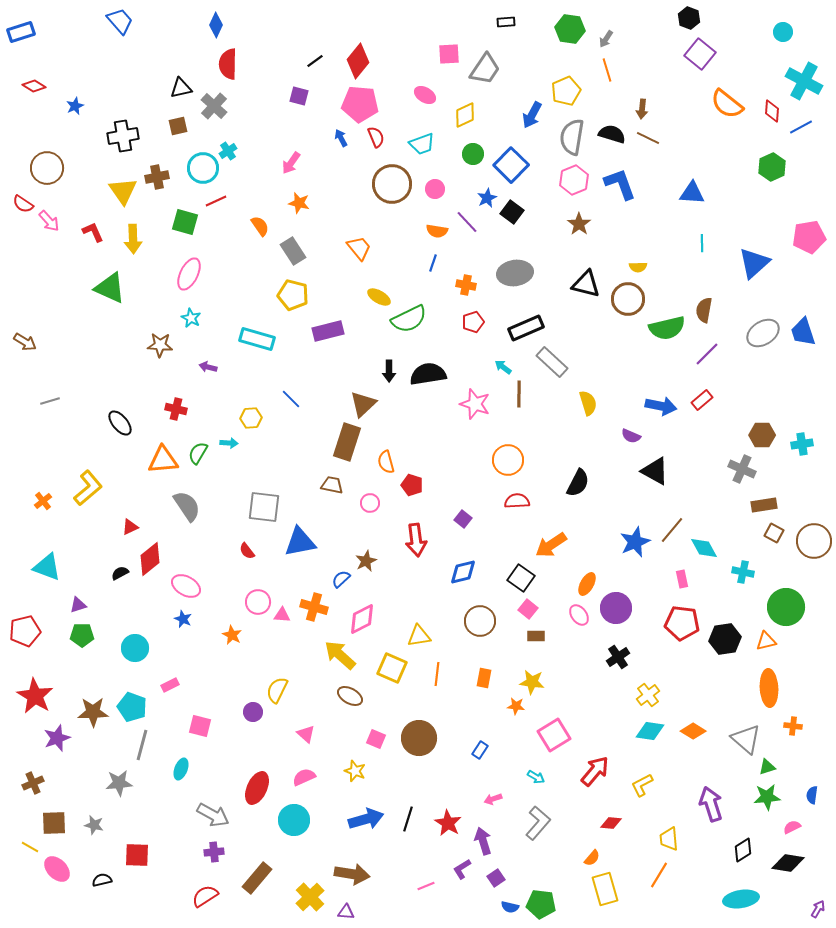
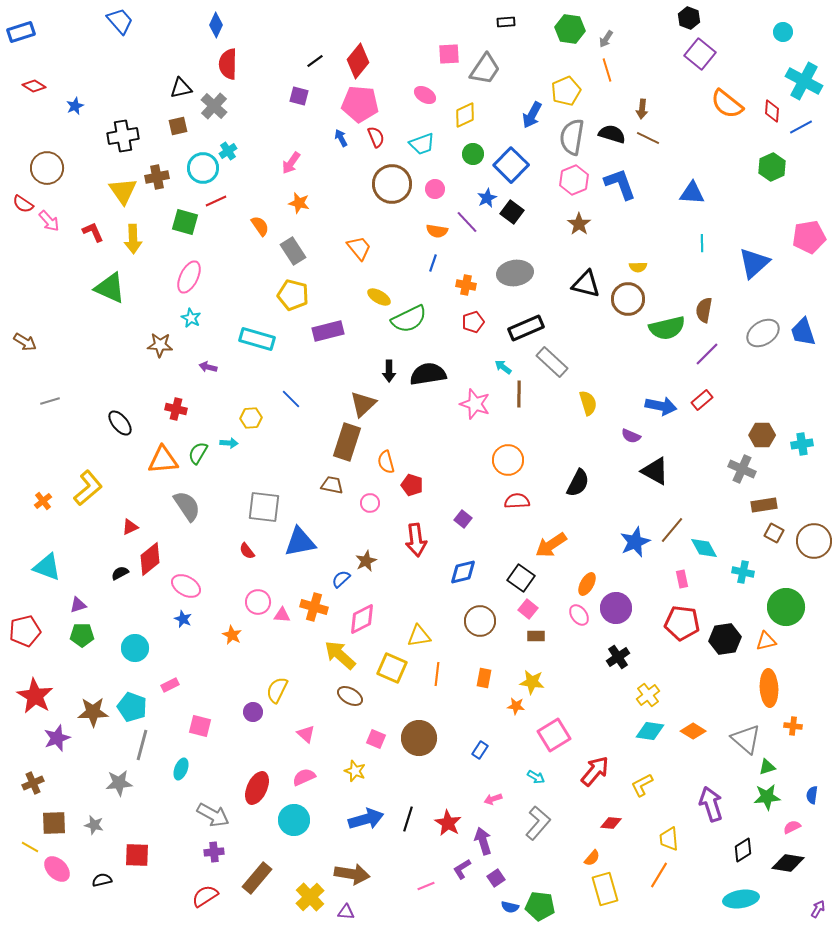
pink ellipse at (189, 274): moved 3 px down
green pentagon at (541, 904): moved 1 px left, 2 px down
